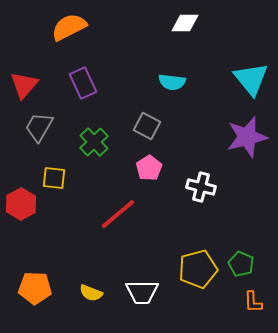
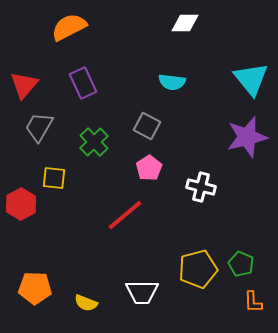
red line: moved 7 px right, 1 px down
yellow semicircle: moved 5 px left, 10 px down
